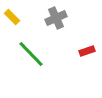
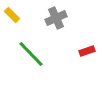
yellow rectangle: moved 2 px up
